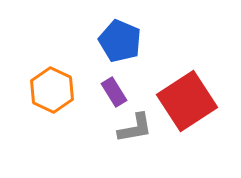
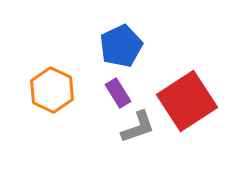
blue pentagon: moved 1 px right, 5 px down; rotated 24 degrees clockwise
purple rectangle: moved 4 px right, 1 px down
gray L-shape: moved 3 px right, 1 px up; rotated 9 degrees counterclockwise
